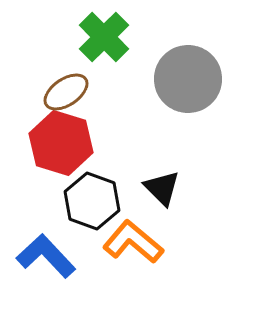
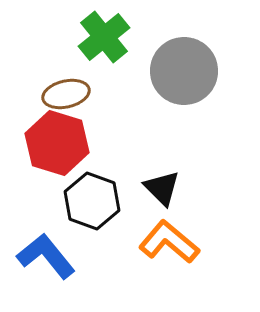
green cross: rotated 6 degrees clockwise
gray circle: moved 4 px left, 8 px up
brown ellipse: moved 2 px down; rotated 21 degrees clockwise
red hexagon: moved 4 px left
orange L-shape: moved 36 px right
blue L-shape: rotated 4 degrees clockwise
